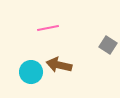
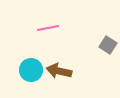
brown arrow: moved 6 px down
cyan circle: moved 2 px up
